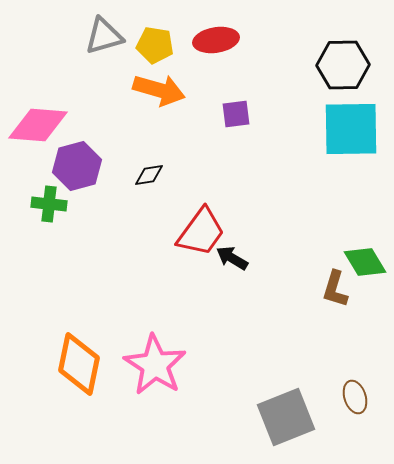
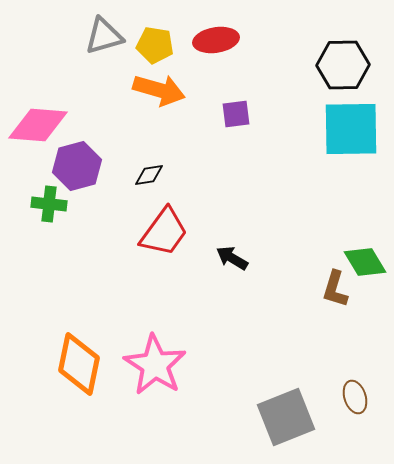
red trapezoid: moved 37 px left
